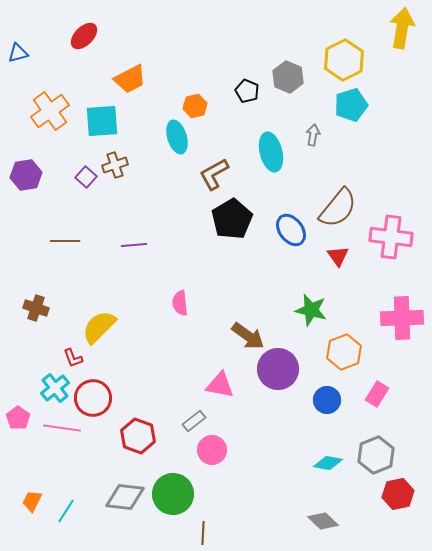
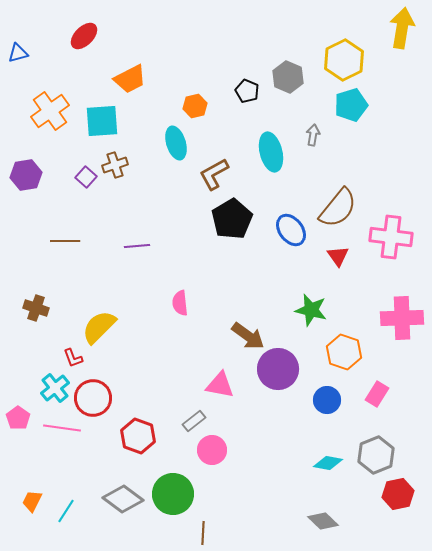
cyan ellipse at (177, 137): moved 1 px left, 6 px down
purple line at (134, 245): moved 3 px right, 1 px down
orange hexagon at (344, 352): rotated 20 degrees counterclockwise
gray diamond at (125, 497): moved 2 px left, 2 px down; rotated 30 degrees clockwise
